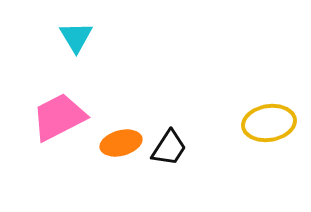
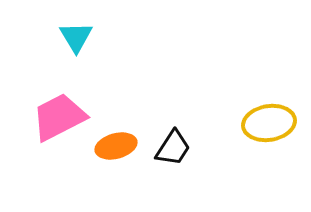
orange ellipse: moved 5 px left, 3 px down
black trapezoid: moved 4 px right
